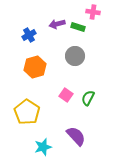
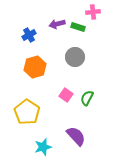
pink cross: rotated 16 degrees counterclockwise
gray circle: moved 1 px down
green semicircle: moved 1 px left
